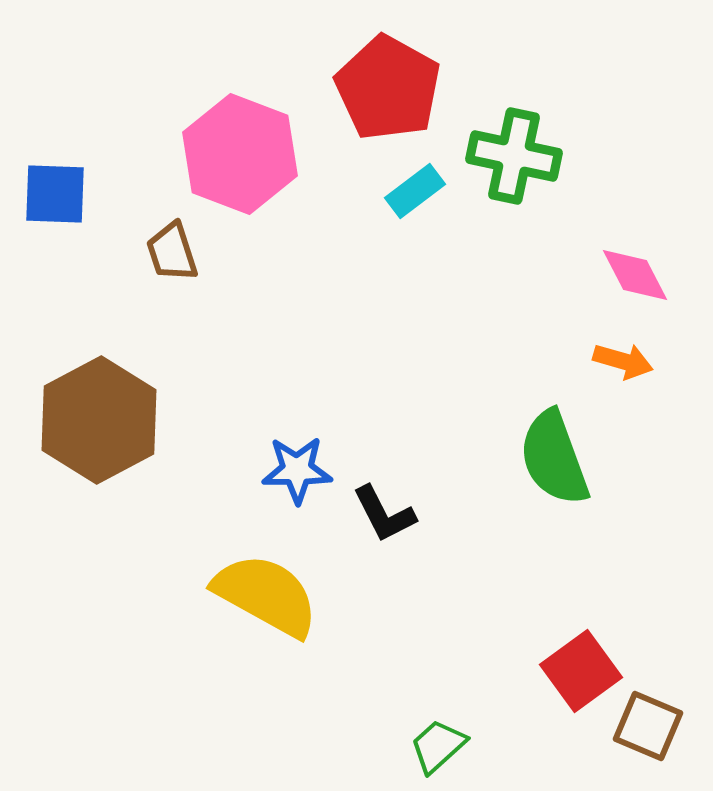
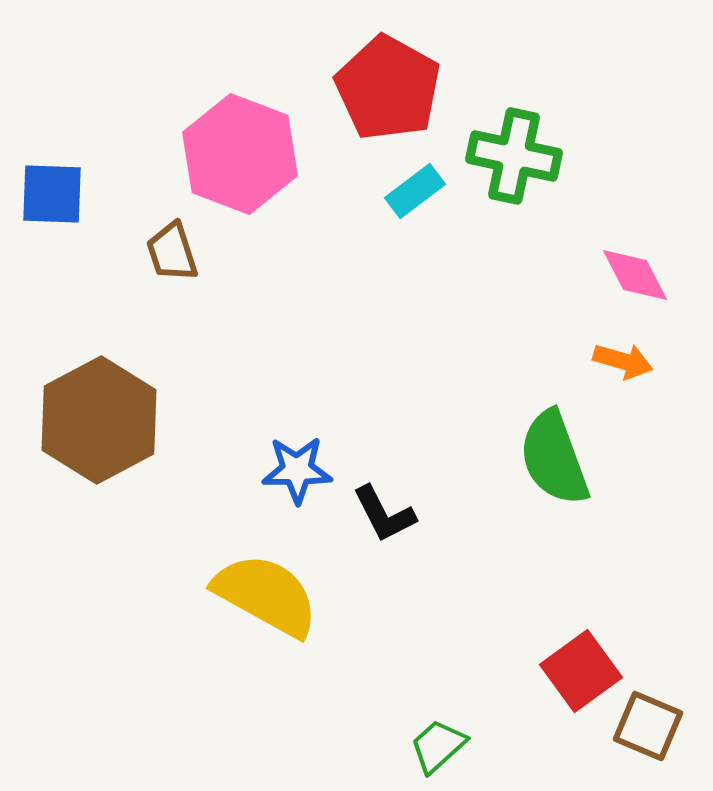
blue square: moved 3 px left
